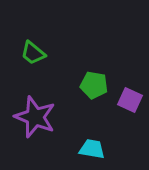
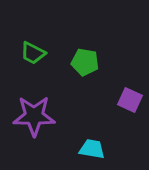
green trapezoid: rotated 12 degrees counterclockwise
green pentagon: moved 9 px left, 23 px up
purple star: moved 1 px left, 1 px up; rotated 21 degrees counterclockwise
